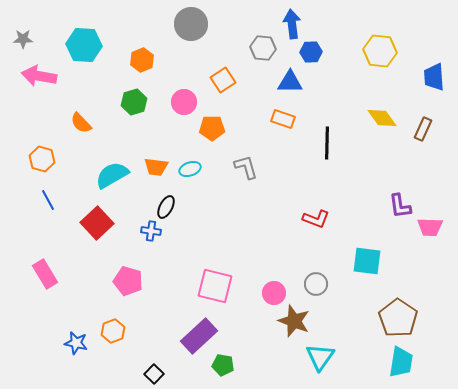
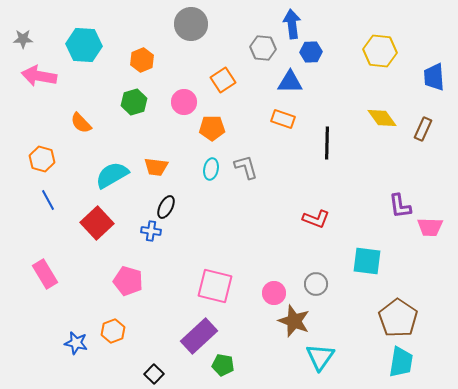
cyan ellipse at (190, 169): moved 21 px right; rotated 60 degrees counterclockwise
